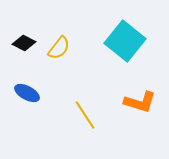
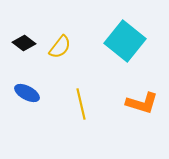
black diamond: rotated 10 degrees clockwise
yellow semicircle: moved 1 px right, 1 px up
orange L-shape: moved 2 px right, 1 px down
yellow line: moved 4 px left, 11 px up; rotated 20 degrees clockwise
